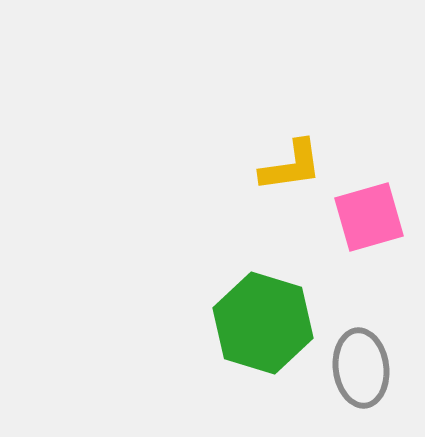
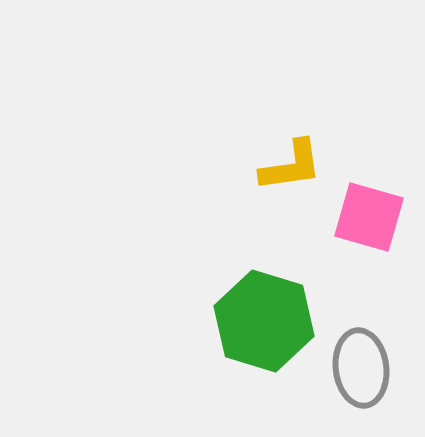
pink square: rotated 32 degrees clockwise
green hexagon: moved 1 px right, 2 px up
